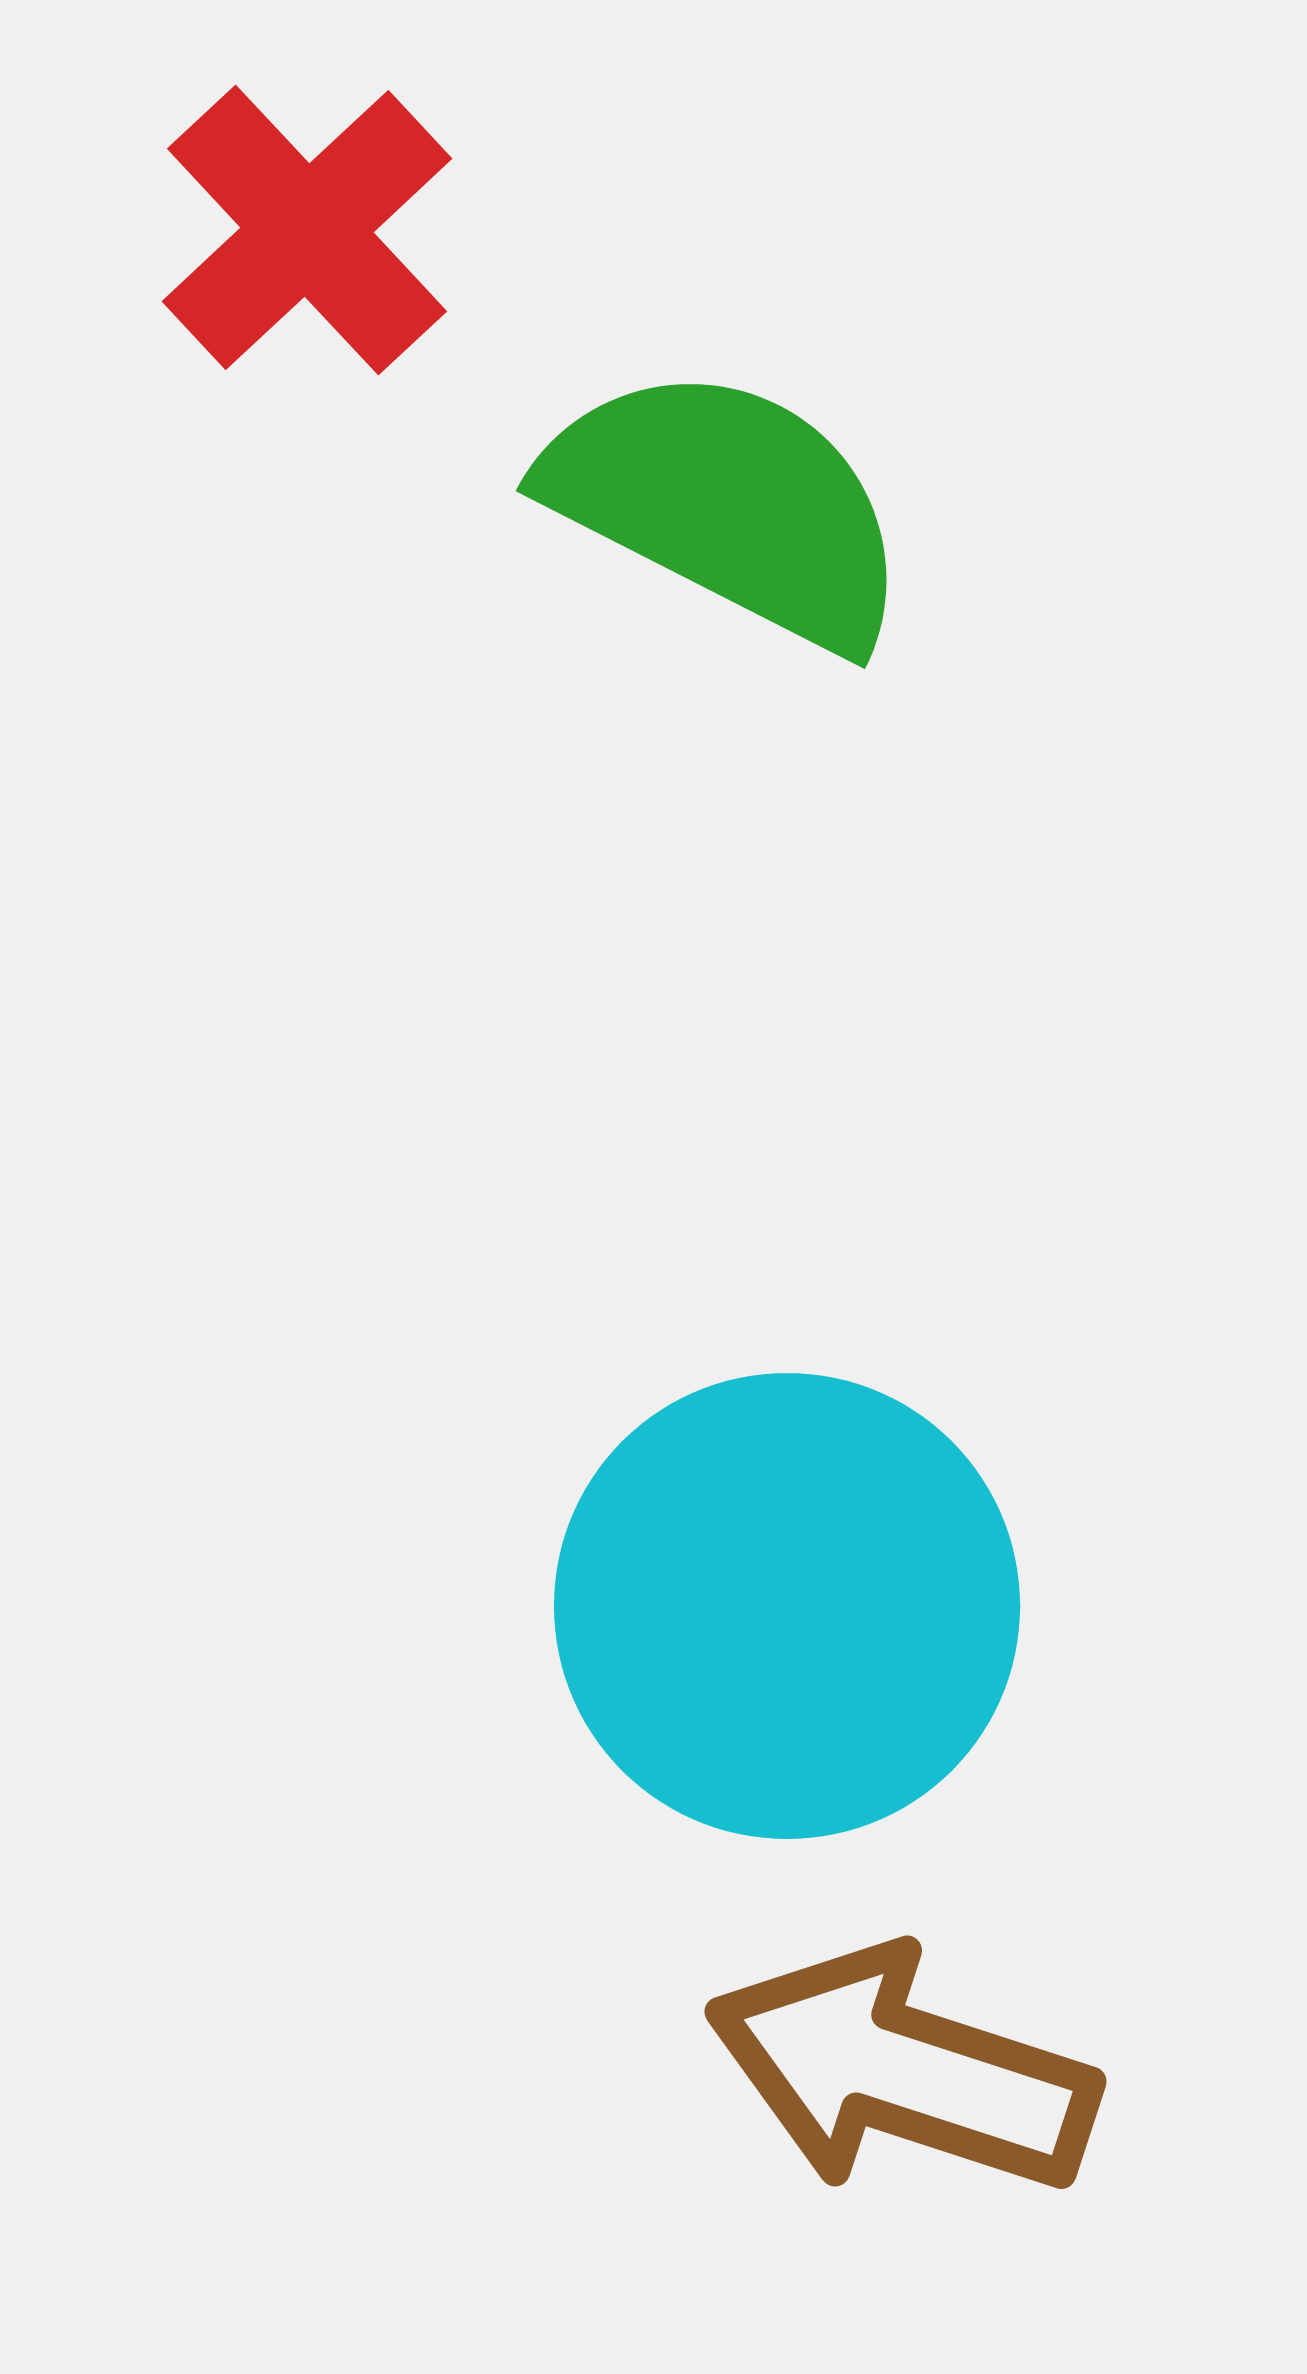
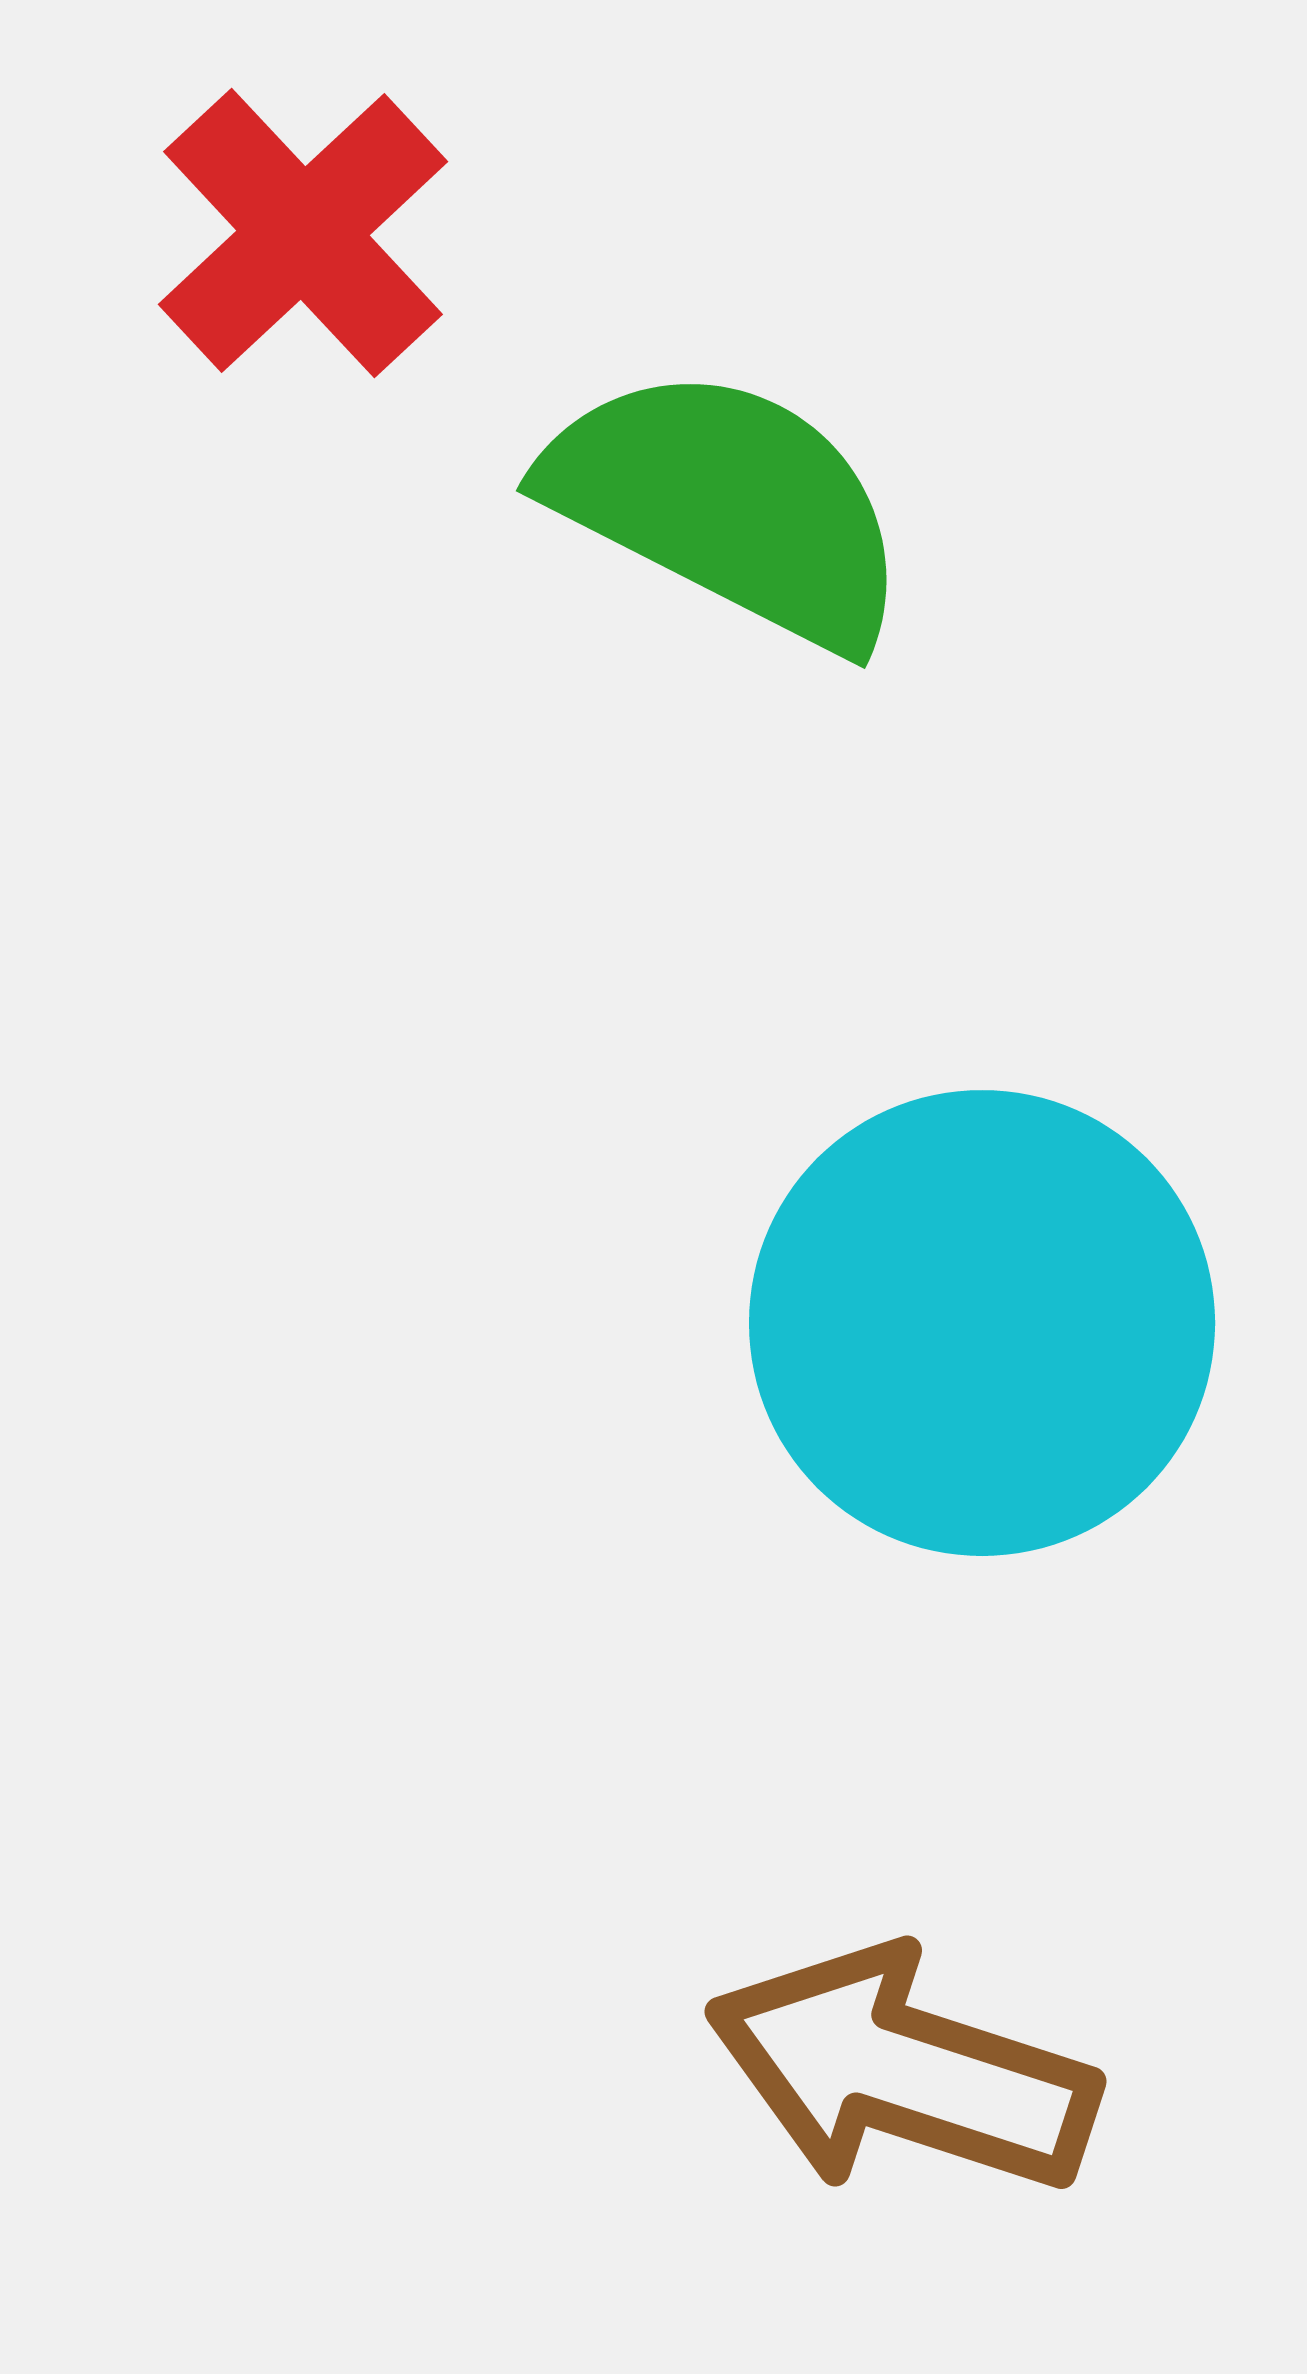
red cross: moved 4 px left, 3 px down
cyan circle: moved 195 px right, 283 px up
